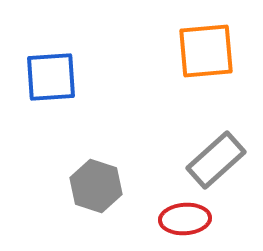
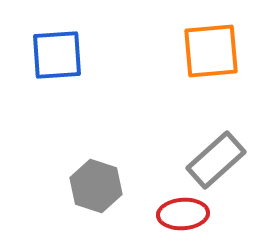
orange square: moved 5 px right
blue square: moved 6 px right, 22 px up
red ellipse: moved 2 px left, 5 px up
